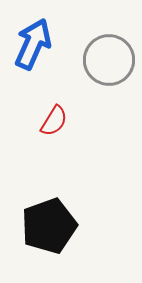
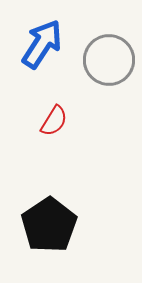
blue arrow: moved 9 px right; rotated 9 degrees clockwise
black pentagon: moved 1 px up; rotated 14 degrees counterclockwise
